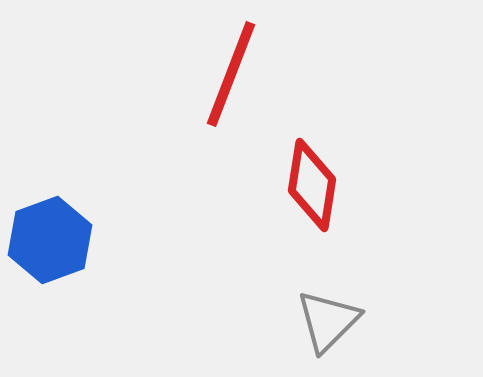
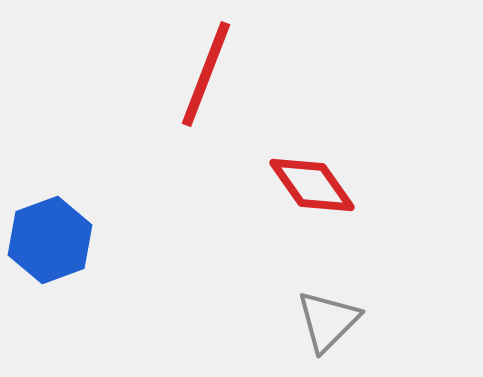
red line: moved 25 px left
red diamond: rotated 44 degrees counterclockwise
